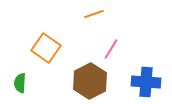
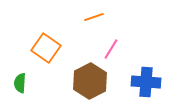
orange line: moved 3 px down
